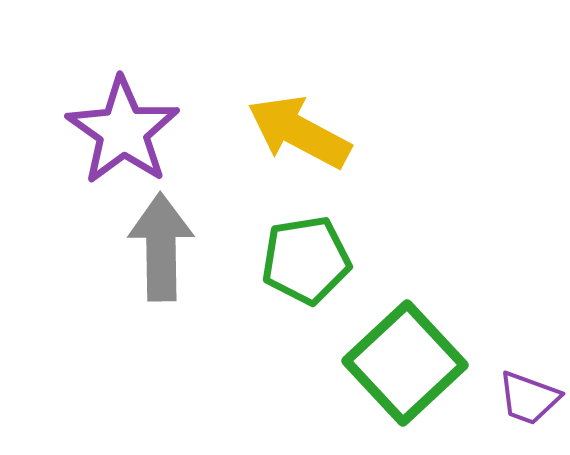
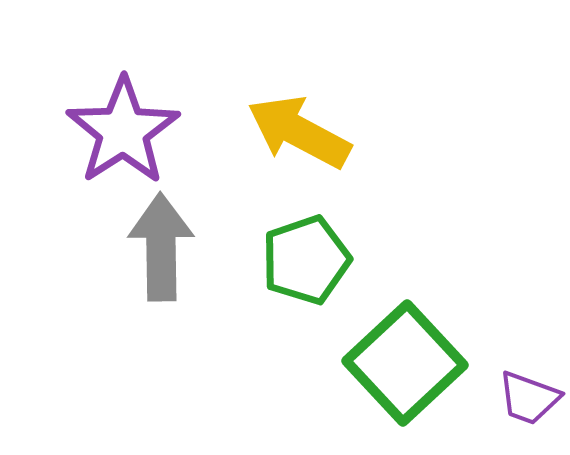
purple star: rotated 4 degrees clockwise
green pentagon: rotated 10 degrees counterclockwise
